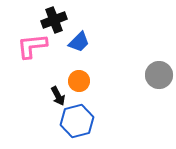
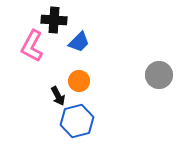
black cross: rotated 25 degrees clockwise
pink L-shape: rotated 56 degrees counterclockwise
